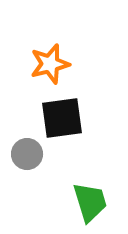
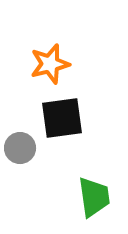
gray circle: moved 7 px left, 6 px up
green trapezoid: moved 4 px right, 5 px up; rotated 9 degrees clockwise
